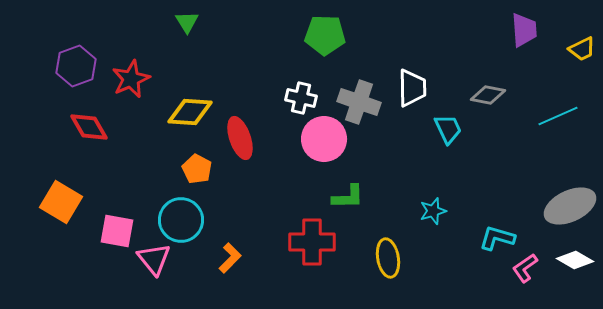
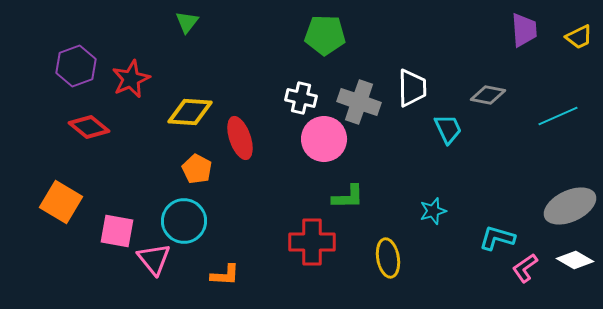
green triangle: rotated 10 degrees clockwise
yellow trapezoid: moved 3 px left, 12 px up
red diamond: rotated 21 degrees counterclockwise
cyan circle: moved 3 px right, 1 px down
orange L-shape: moved 5 px left, 17 px down; rotated 48 degrees clockwise
